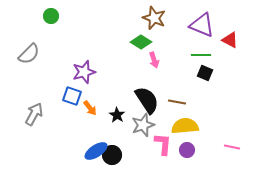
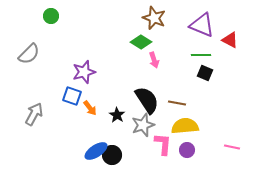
brown line: moved 1 px down
